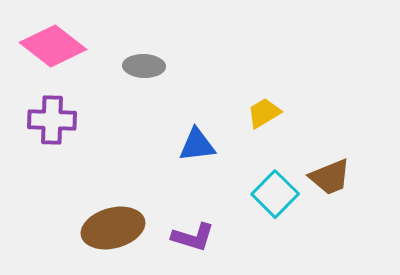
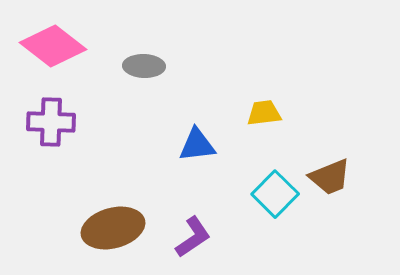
yellow trapezoid: rotated 24 degrees clockwise
purple cross: moved 1 px left, 2 px down
purple L-shape: rotated 51 degrees counterclockwise
